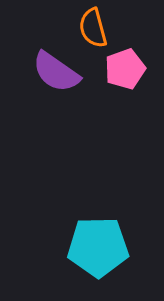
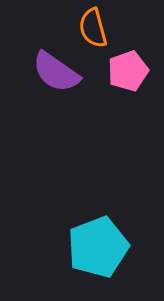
pink pentagon: moved 3 px right, 2 px down
cyan pentagon: rotated 20 degrees counterclockwise
